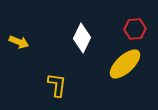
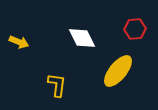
white diamond: rotated 52 degrees counterclockwise
yellow ellipse: moved 7 px left, 7 px down; rotated 8 degrees counterclockwise
